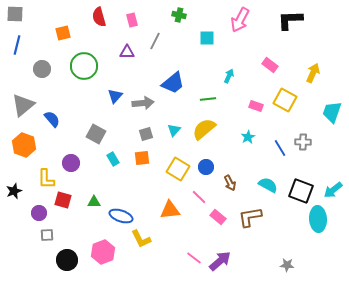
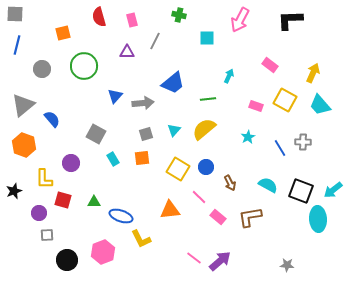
cyan trapezoid at (332, 112): moved 12 px left, 7 px up; rotated 60 degrees counterclockwise
yellow L-shape at (46, 179): moved 2 px left
